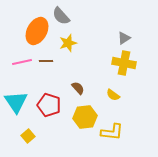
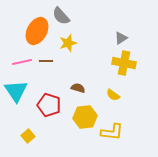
gray triangle: moved 3 px left
brown semicircle: rotated 32 degrees counterclockwise
cyan triangle: moved 11 px up
